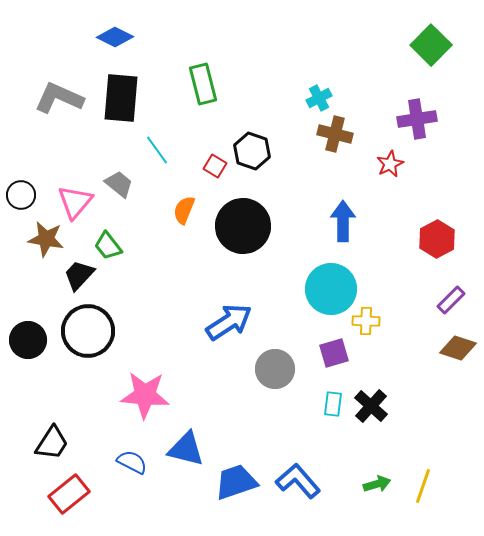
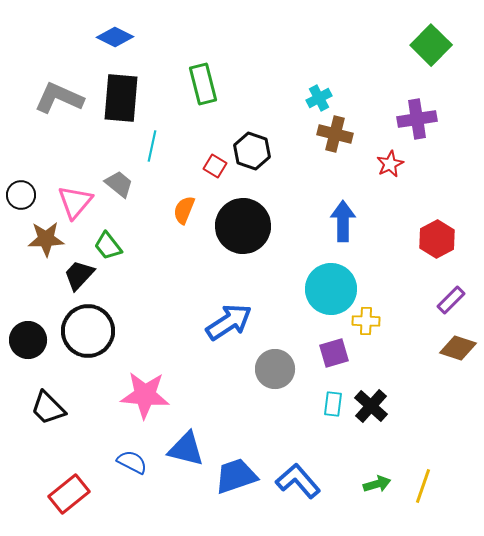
cyan line at (157, 150): moved 5 px left, 4 px up; rotated 48 degrees clockwise
brown star at (46, 239): rotated 12 degrees counterclockwise
black trapezoid at (52, 443): moved 4 px left, 35 px up; rotated 102 degrees clockwise
blue trapezoid at (236, 482): moved 6 px up
